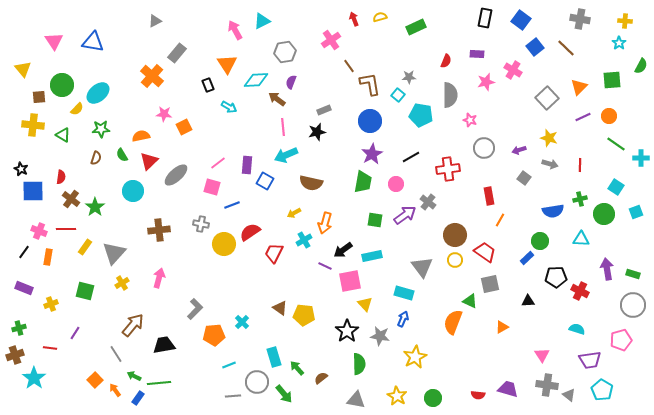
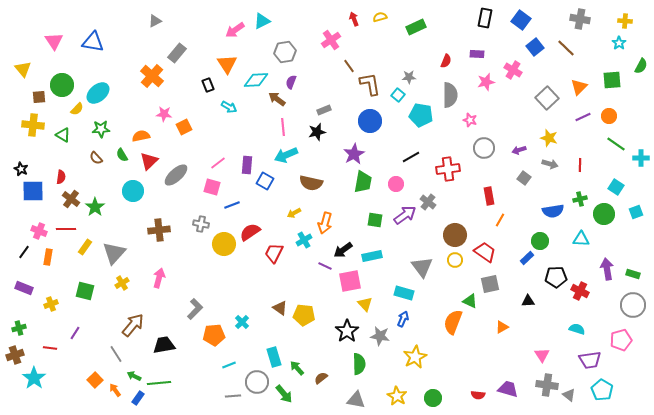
pink arrow at (235, 30): rotated 96 degrees counterclockwise
purple star at (372, 154): moved 18 px left
brown semicircle at (96, 158): rotated 120 degrees clockwise
